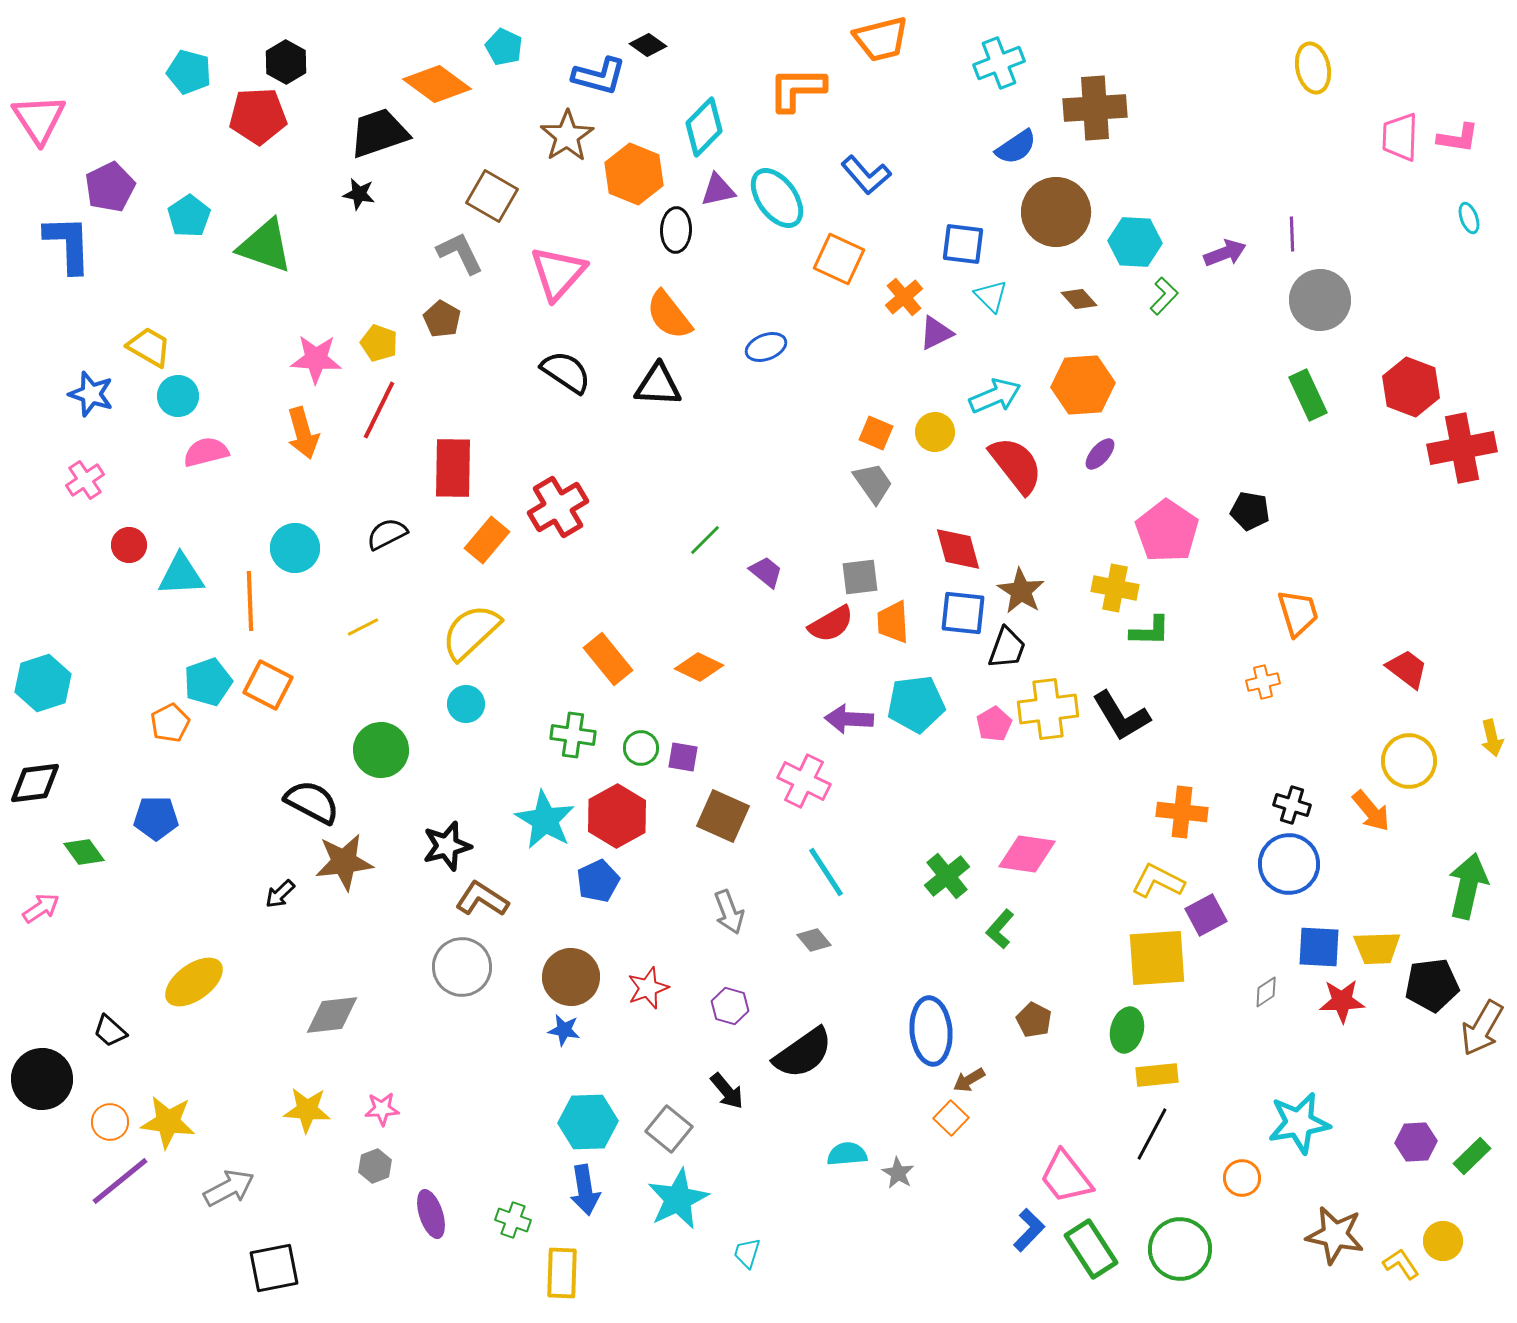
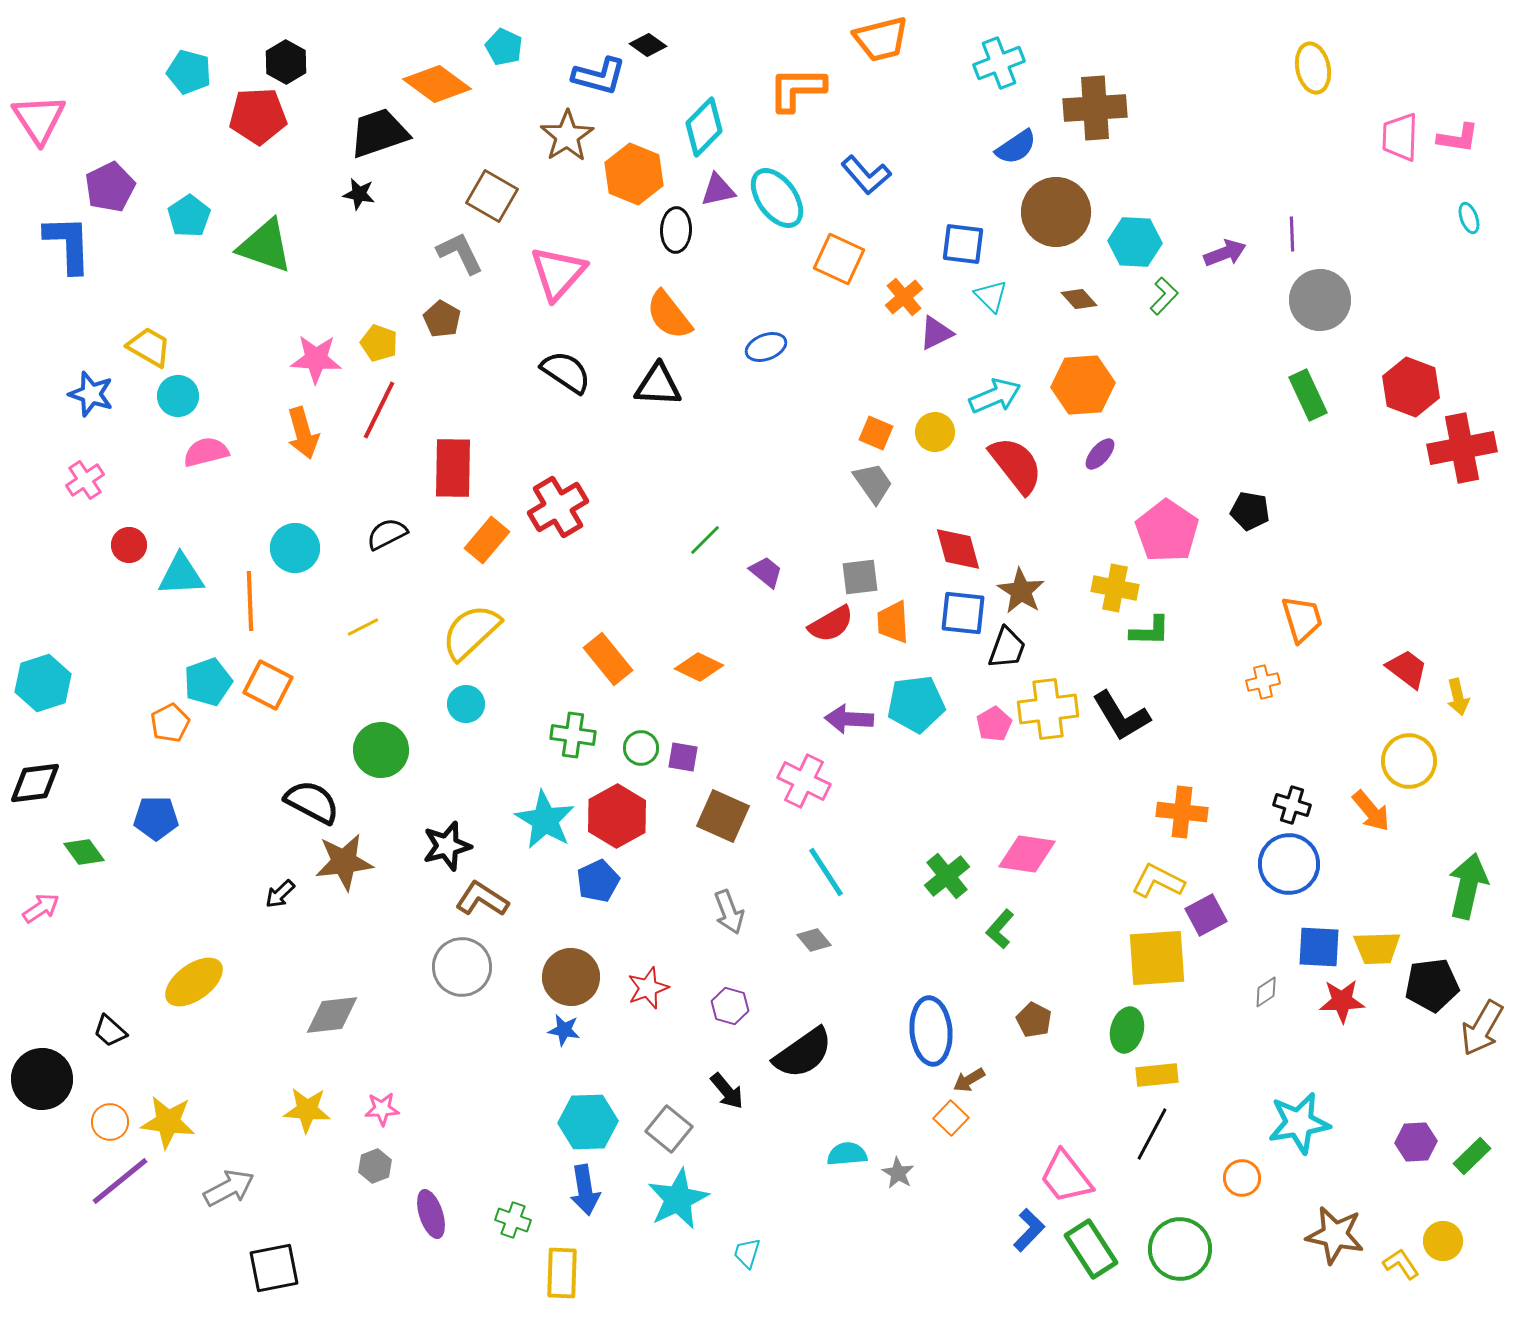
orange trapezoid at (1298, 613): moved 4 px right, 6 px down
yellow arrow at (1492, 738): moved 34 px left, 41 px up
